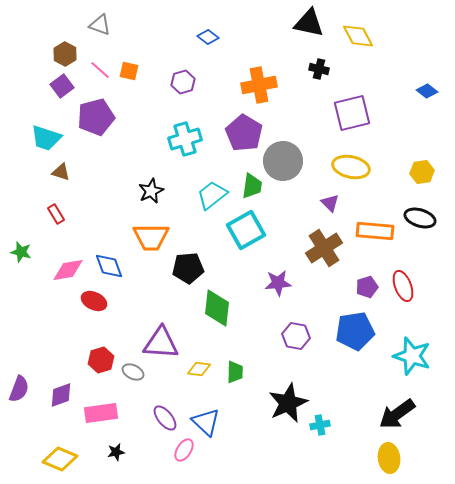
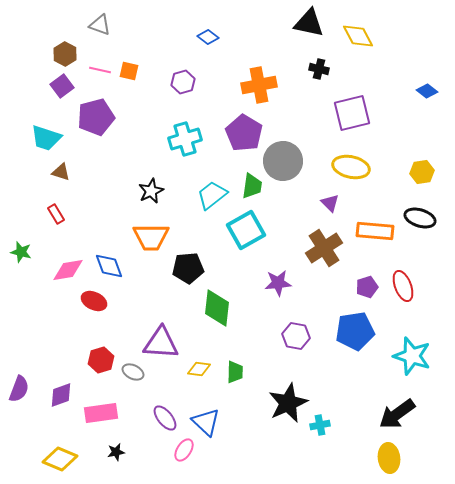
pink line at (100, 70): rotated 30 degrees counterclockwise
